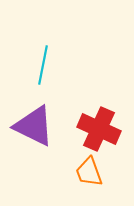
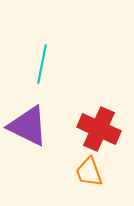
cyan line: moved 1 px left, 1 px up
purple triangle: moved 6 px left
